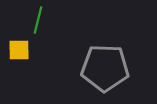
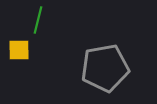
gray pentagon: rotated 12 degrees counterclockwise
